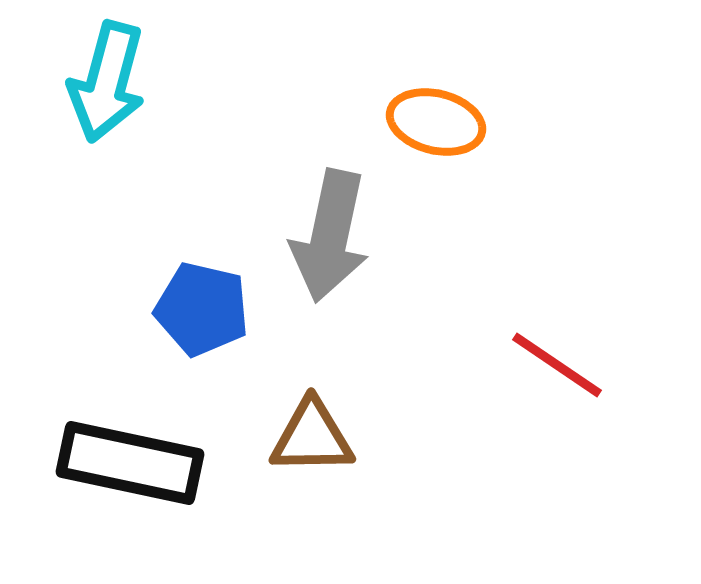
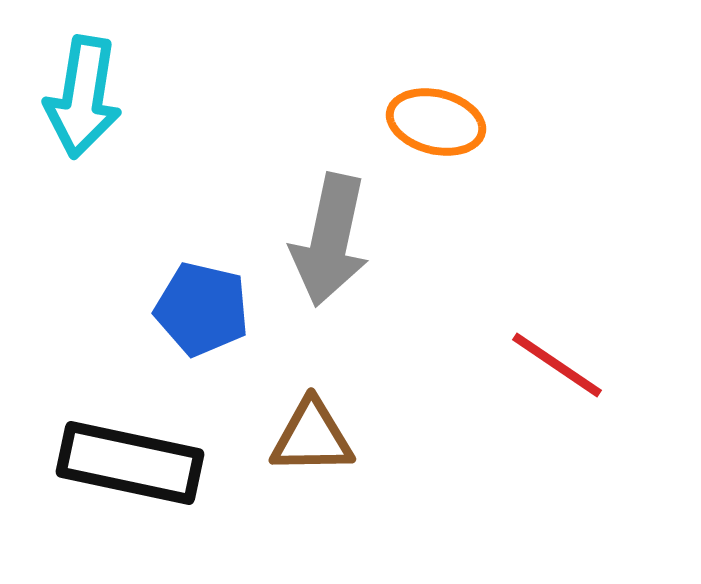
cyan arrow: moved 24 px left, 15 px down; rotated 6 degrees counterclockwise
gray arrow: moved 4 px down
